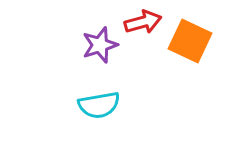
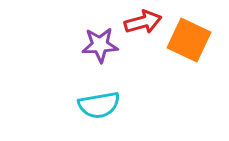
orange square: moved 1 px left, 1 px up
purple star: rotated 15 degrees clockwise
